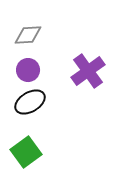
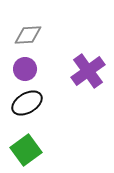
purple circle: moved 3 px left, 1 px up
black ellipse: moved 3 px left, 1 px down
green square: moved 2 px up
